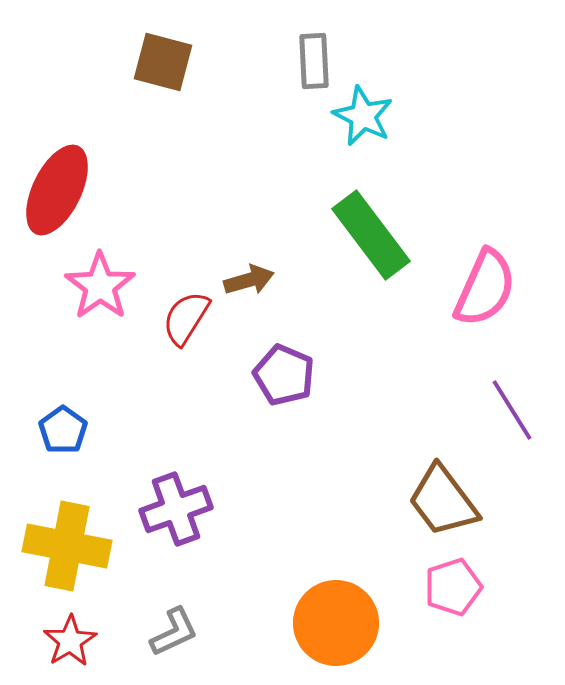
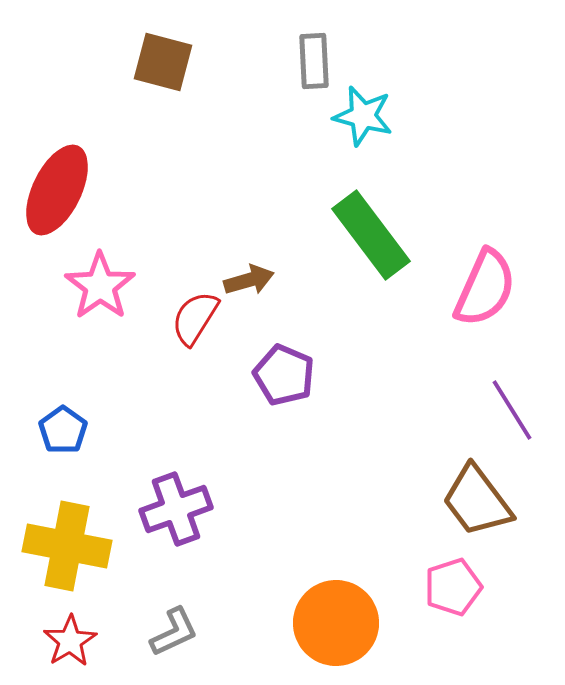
cyan star: rotated 12 degrees counterclockwise
red semicircle: moved 9 px right
brown trapezoid: moved 34 px right
